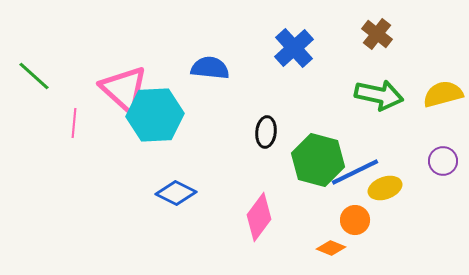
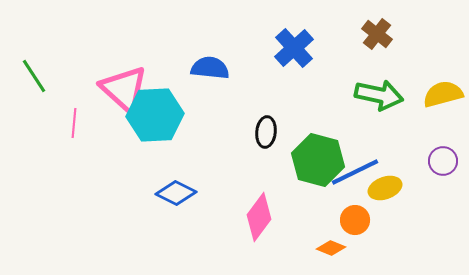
green line: rotated 15 degrees clockwise
